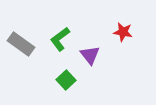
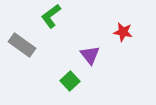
green L-shape: moved 9 px left, 23 px up
gray rectangle: moved 1 px right, 1 px down
green square: moved 4 px right, 1 px down
